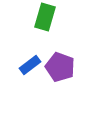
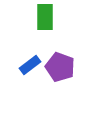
green rectangle: rotated 16 degrees counterclockwise
